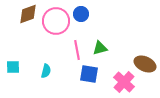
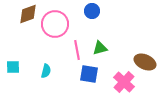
blue circle: moved 11 px right, 3 px up
pink circle: moved 1 px left, 3 px down
brown ellipse: moved 2 px up
